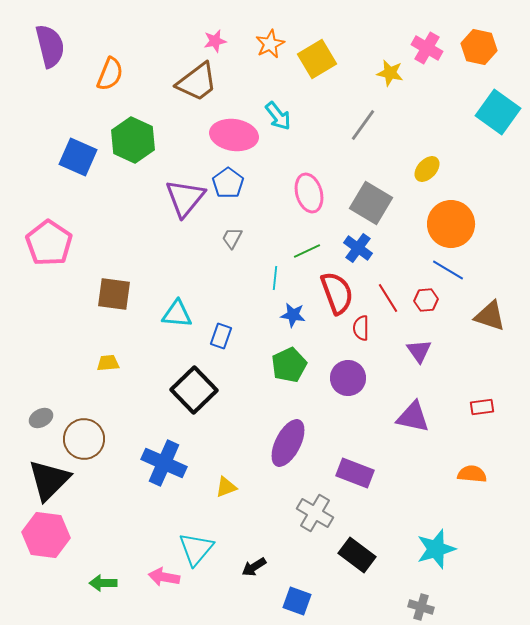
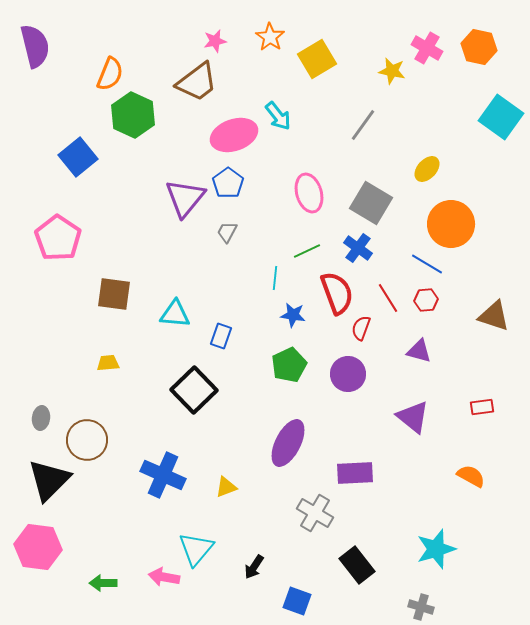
orange star at (270, 44): moved 7 px up; rotated 12 degrees counterclockwise
purple semicircle at (50, 46): moved 15 px left
yellow star at (390, 73): moved 2 px right, 2 px up
cyan square at (498, 112): moved 3 px right, 5 px down
pink ellipse at (234, 135): rotated 27 degrees counterclockwise
green hexagon at (133, 140): moved 25 px up
blue square at (78, 157): rotated 27 degrees clockwise
gray trapezoid at (232, 238): moved 5 px left, 6 px up
pink pentagon at (49, 243): moved 9 px right, 5 px up
blue line at (448, 270): moved 21 px left, 6 px up
cyan triangle at (177, 314): moved 2 px left
brown triangle at (490, 316): moved 4 px right
red semicircle at (361, 328): rotated 20 degrees clockwise
purple triangle at (419, 351): rotated 40 degrees counterclockwise
purple circle at (348, 378): moved 4 px up
purple triangle at (413, 417): rotated 27 degrees clockwise
gray ellipse at (41, 418): rotated 55 degrees counterclockwise
brown circle at (84, 439): moved 3 px right, 1 px down
blue cross at (164, 463): moved 1 px left, 12 px down
purple rectangle at (355, 473): rotated 24 degrees counterclockwise
orange semicircle at (472, 474): moved 1 px left, 2 px down; rotated 24 degrees clockwise
pink hexagon at (46, 535): moved 8 px left, 12 px down
black rectangle at (357, 555): moved 10 px down; rotated 15 degrees clockwise
black arrow at (254, 567): rotated 25 degrees counterclockwise
